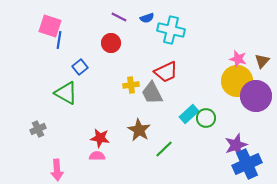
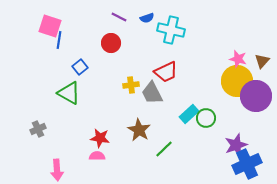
green triangle: moved 3 px right
